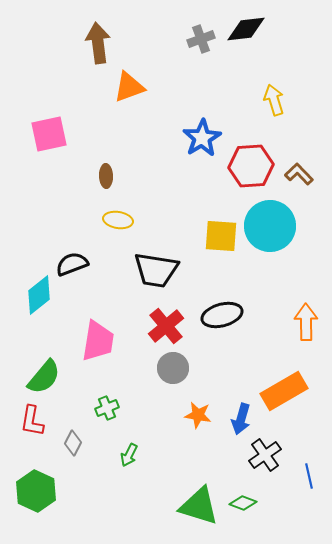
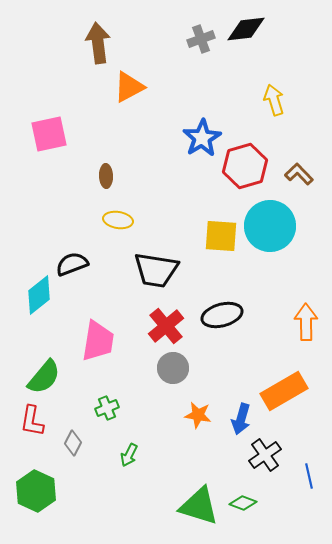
orange triangle: rotated 8 degrees counterclockwise
red hexagon: moved 6 px left; rotated 12 degrees counterclockwise
